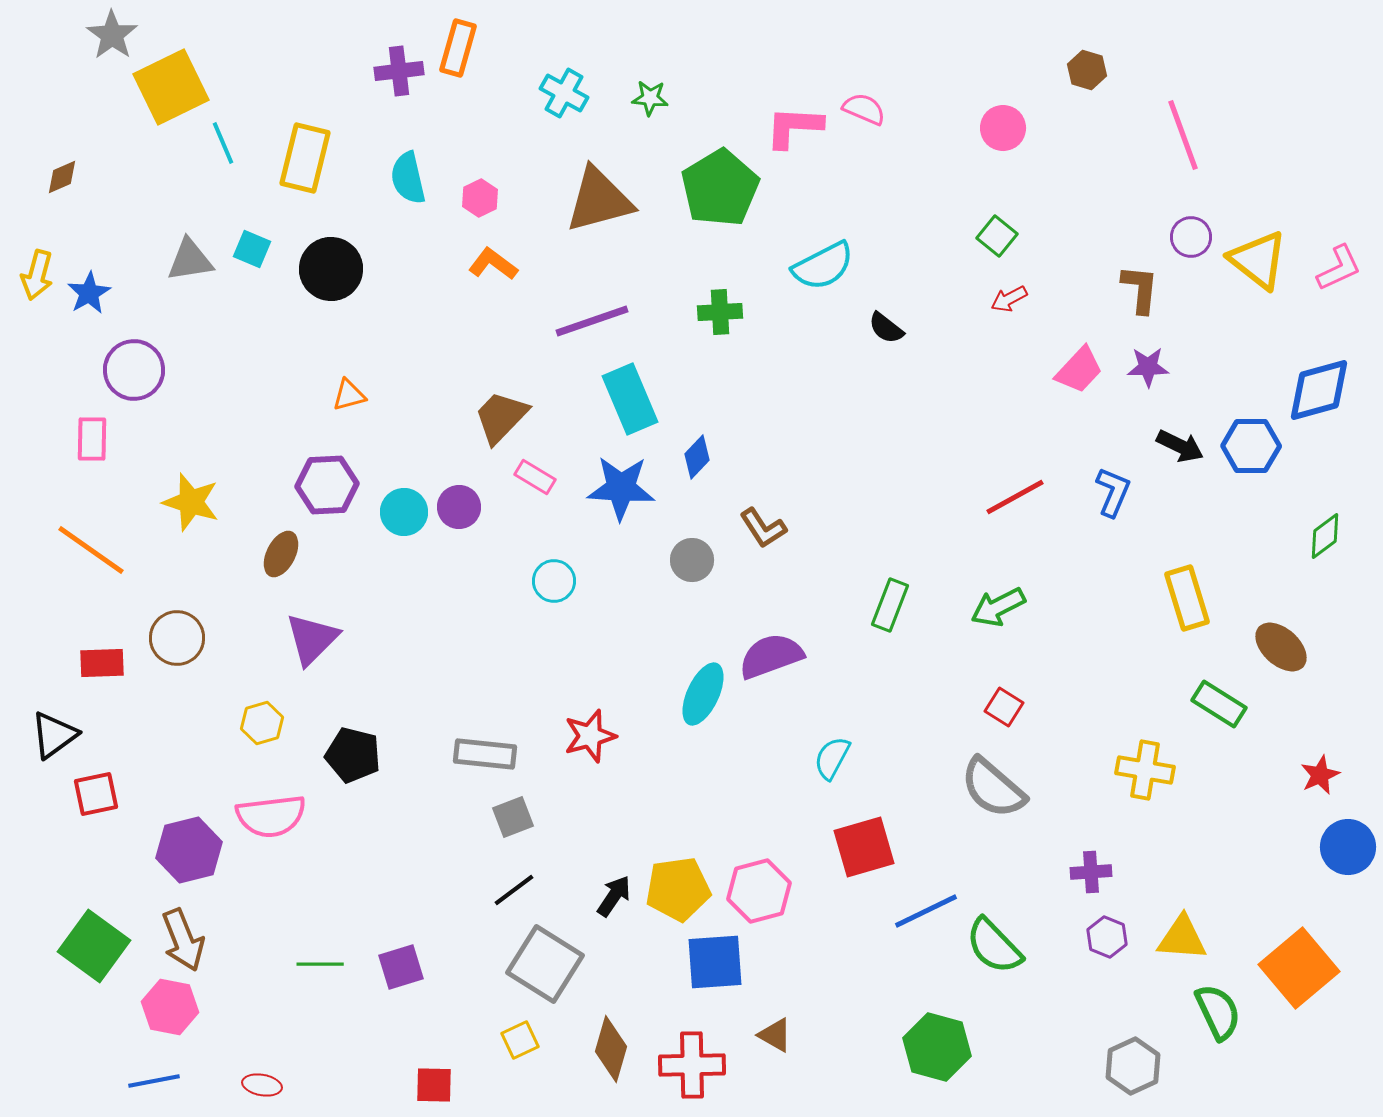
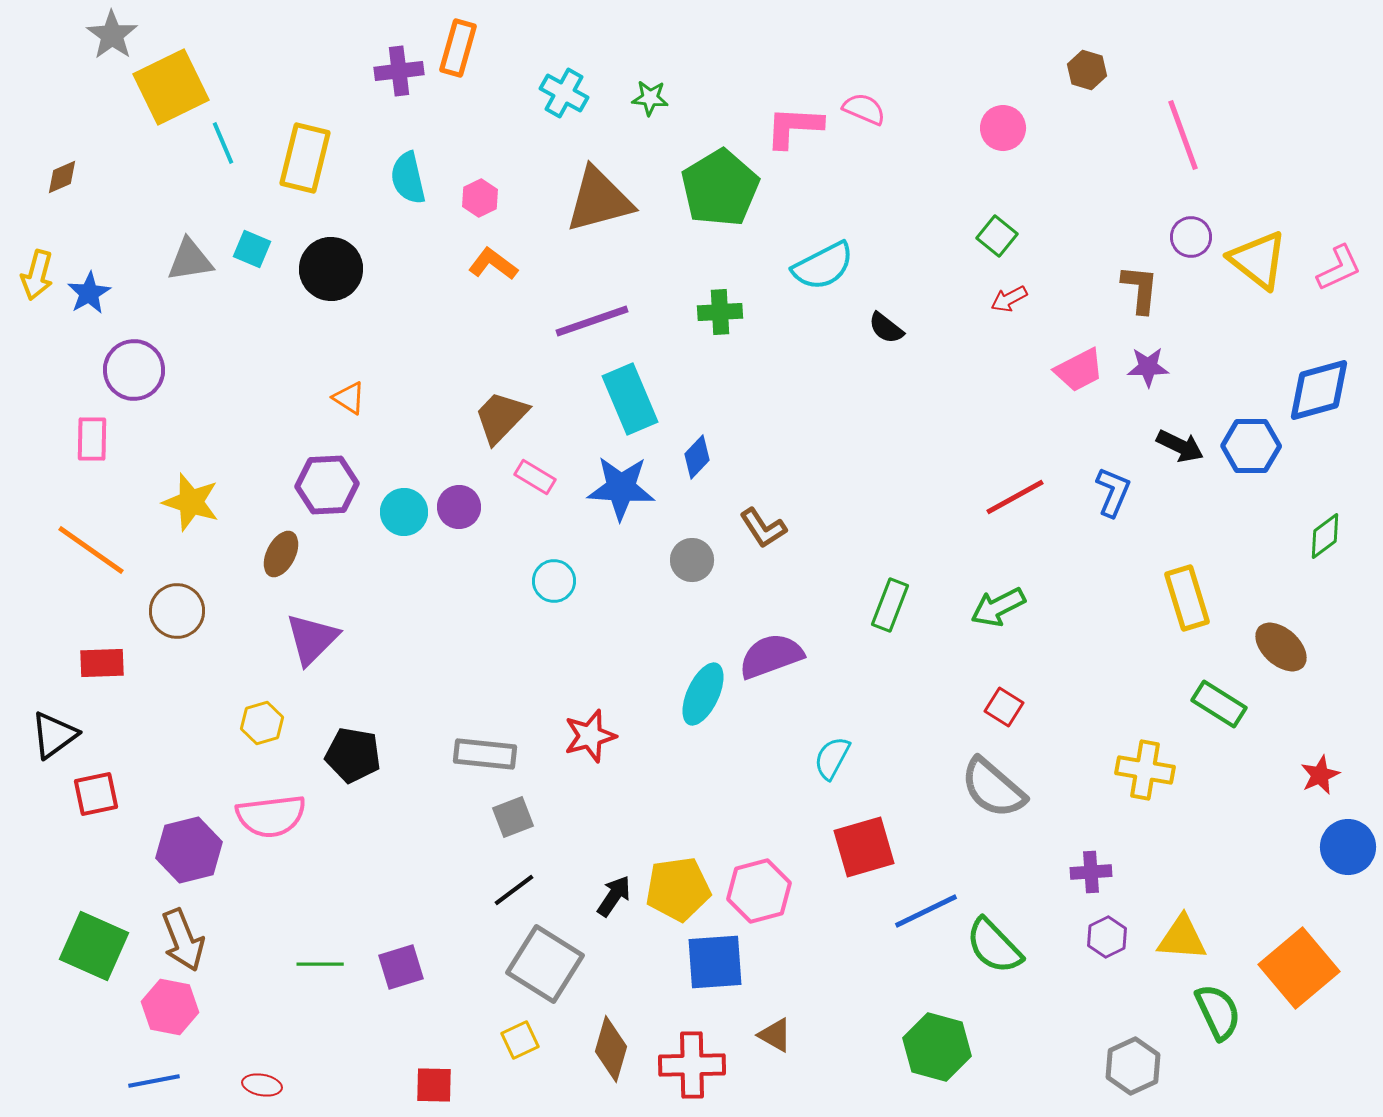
pink trapezoid at (1079, 370): rotated 20 degrees clockwise
orange triangle at (349, 395): moved 3 px down; rotated 48 degrees clockwise
brown circle at (177, 638): moved 27 px up
black pentagon at (353, 755): rotated 4 degrees counterclockwise
purple hexagon at (1107, 937): rotated 12 degrees clockwise
green square at (94, 946): rotated 12 degrees counterclockwise
